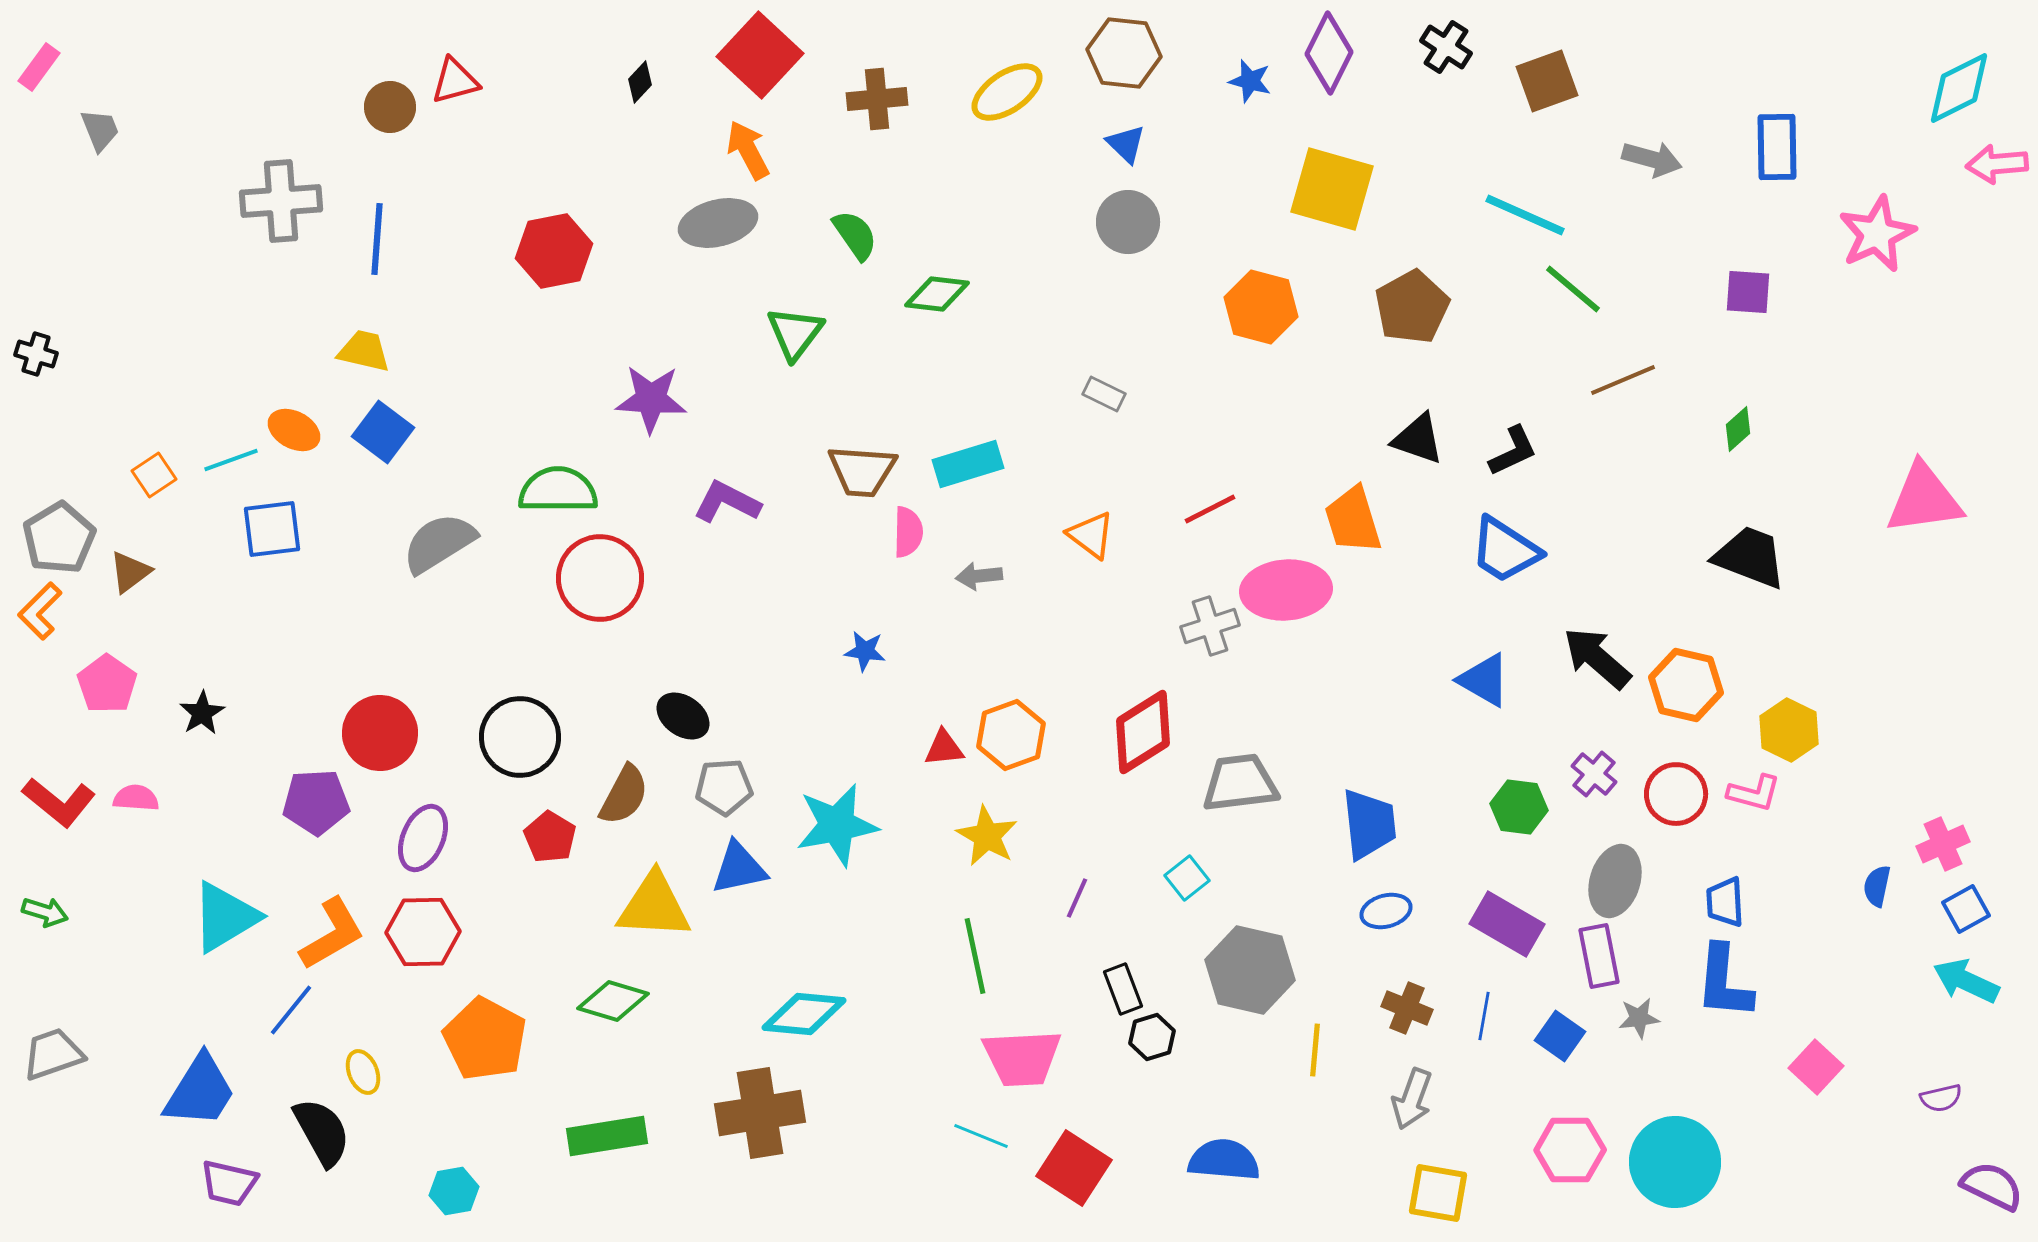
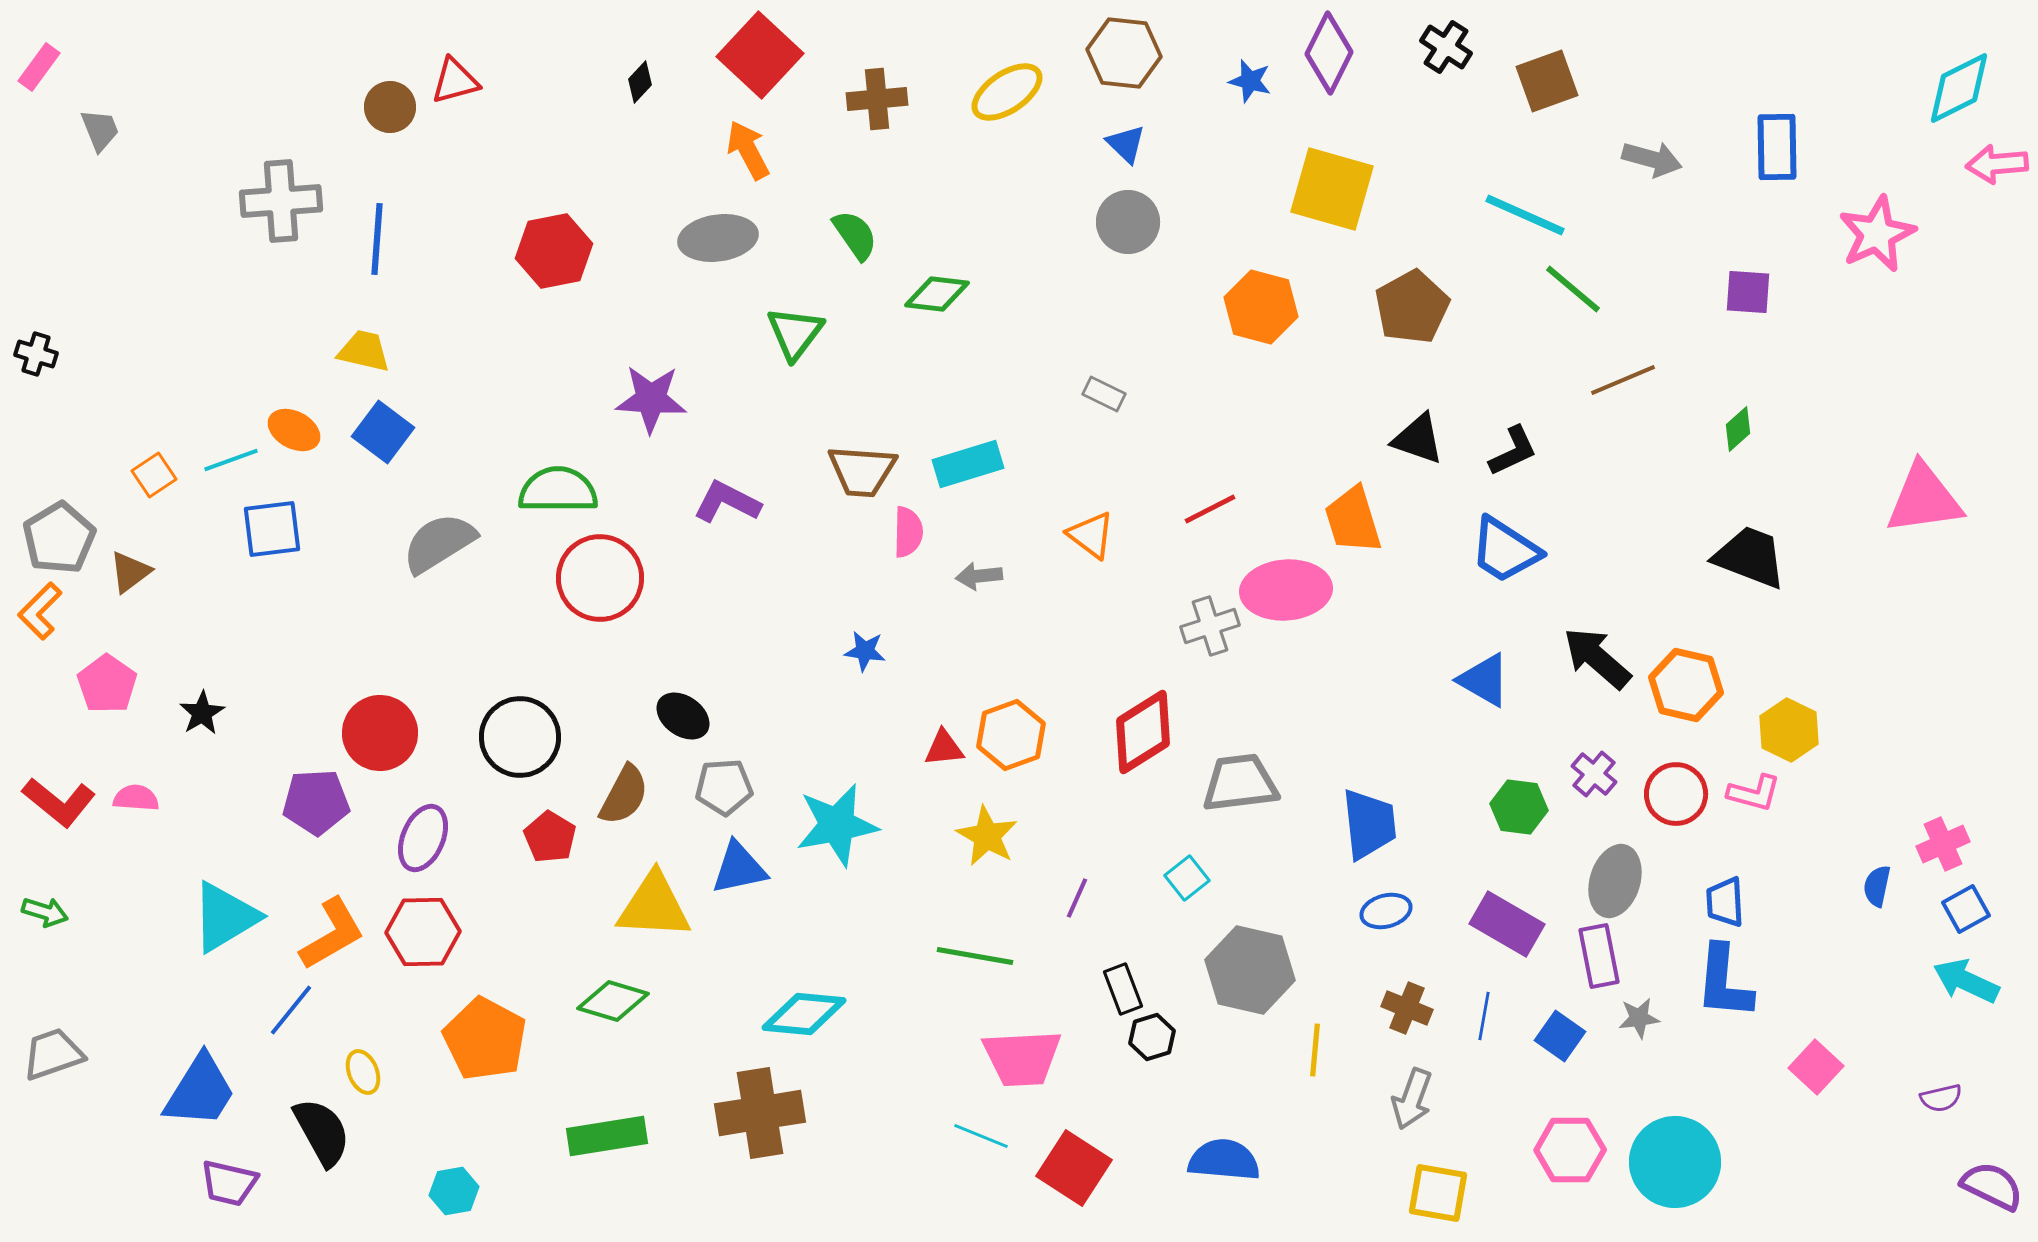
gray ellipse at (718, 223): moved 15 px down; rotated 6 degrees clockwise
green line at (975, 956): rotated 68 degrees counterclockwise
